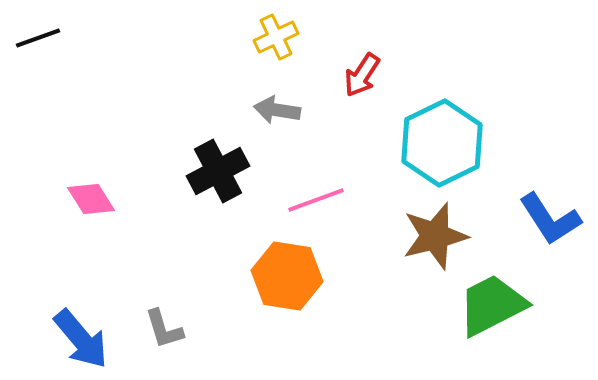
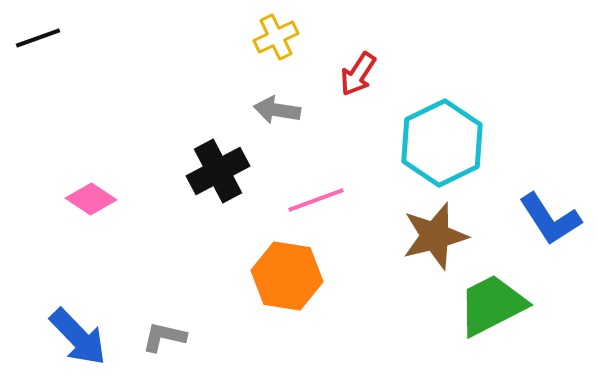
red arrow: moved 4 px left, 1 px up
pink diamond: rotated 24 degrees counterclockwise
gray L-shape: moved 8 px down; rotated 120 degrees clockwise
blue arrow: moved 3 px left, 2 px up; rotated 4 degrees counterclockwise
